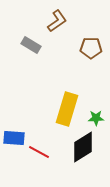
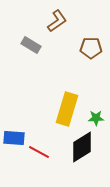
black diamond: moved 1 px left
